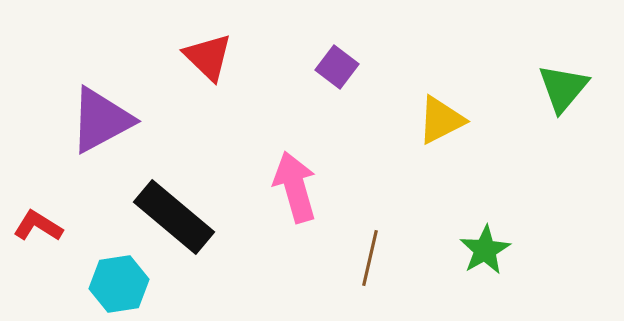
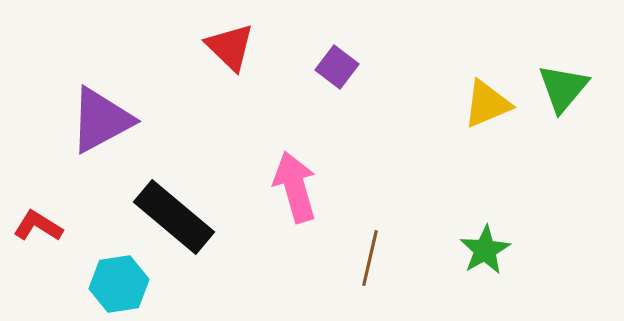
red triangle: moved 22 px right, 10 px up
yellow triangle: moved 46 px right, 16 px up; rotated 4 degrees clockwise
